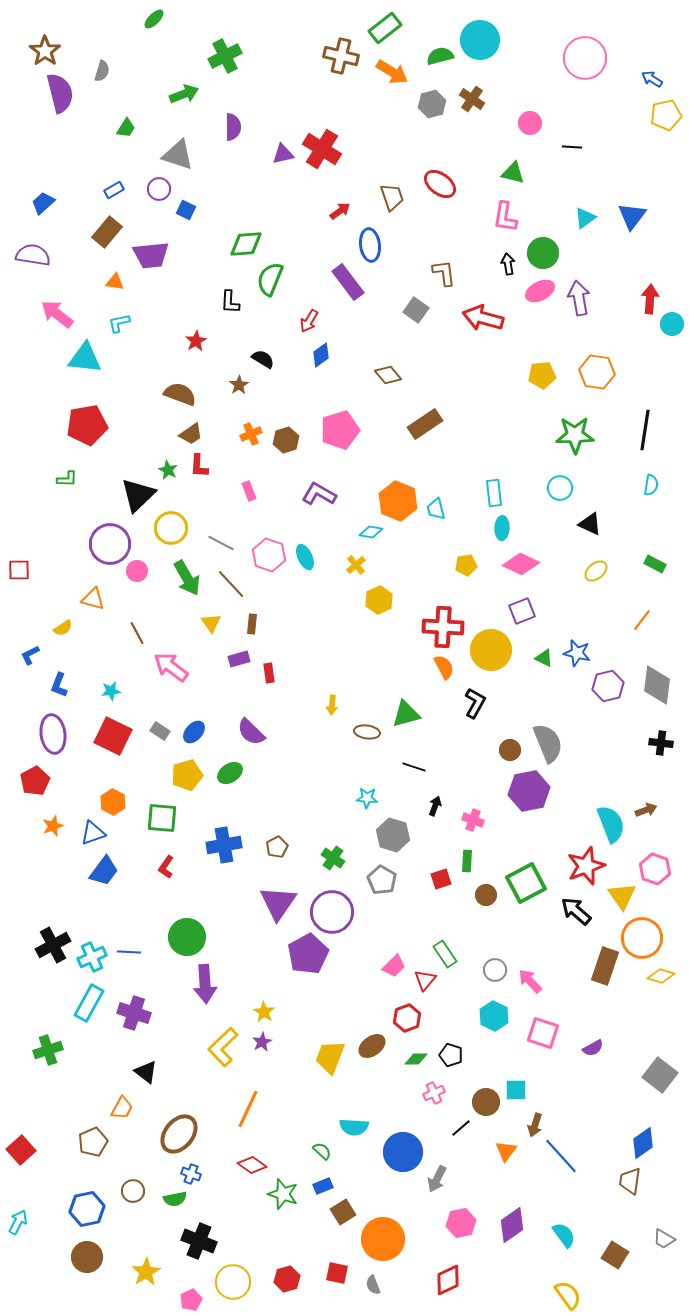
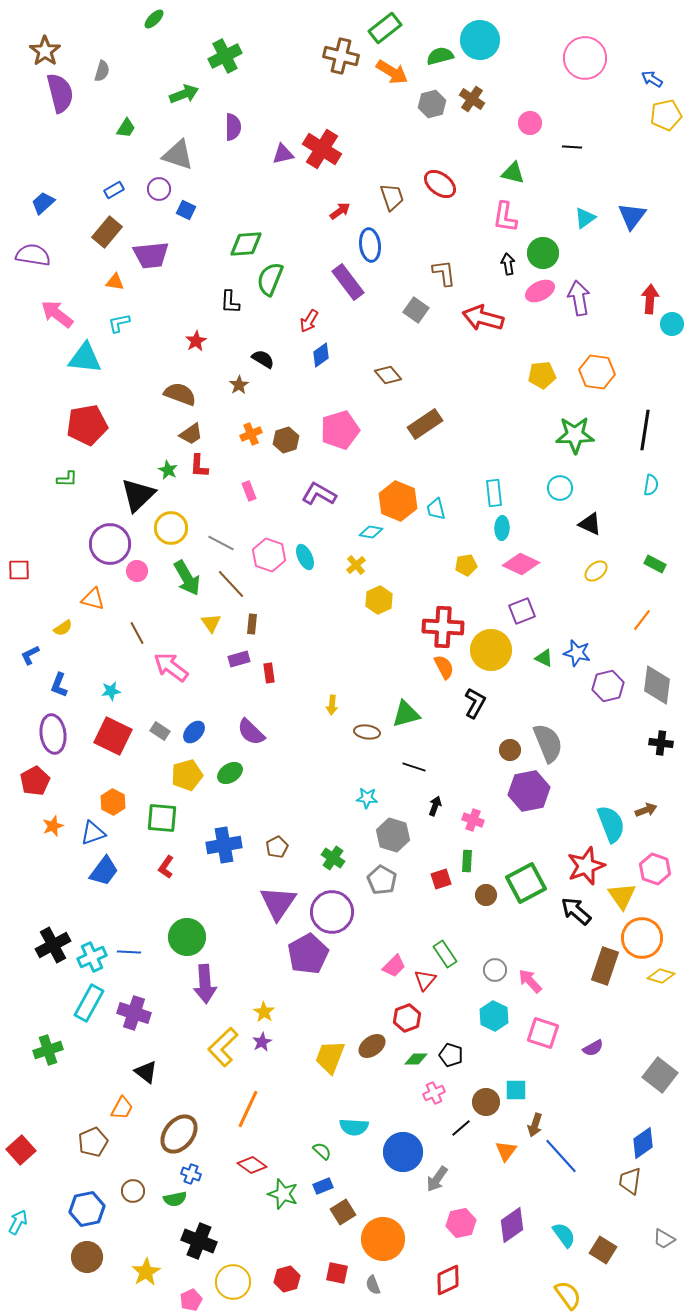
gray arrow at (437, 1179): rotated 8 degrees clockwise
brown square at (615, 1255): moved 12 px left, 5 px up
